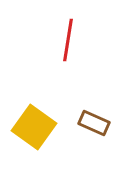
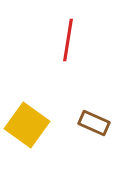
yellow square: moved 7 px left, 2 px up
